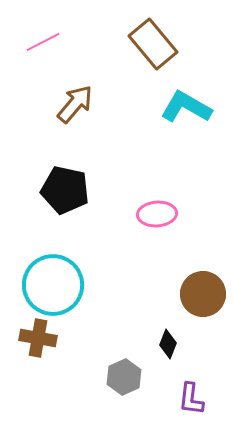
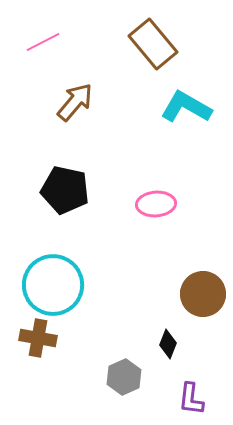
brown arrow: moved 2 px up
pink ellipse: moved 1 px left, 10 px up
